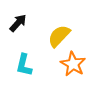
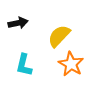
black arrow: rotated 36 degrees clockwise
orange star: moved 2 px left
